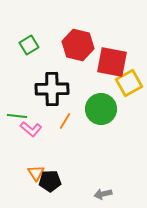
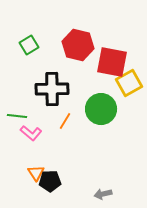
pink L-shape: moved 4 px down
